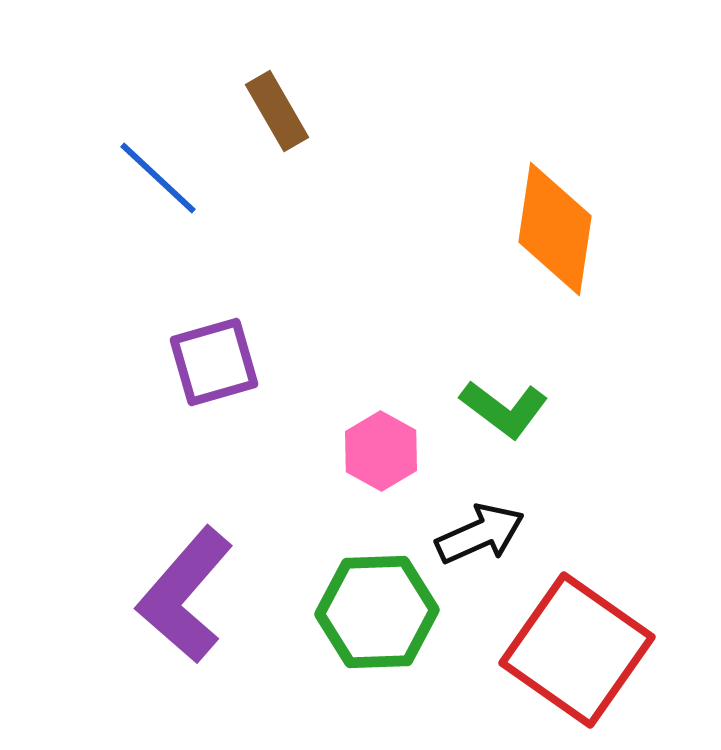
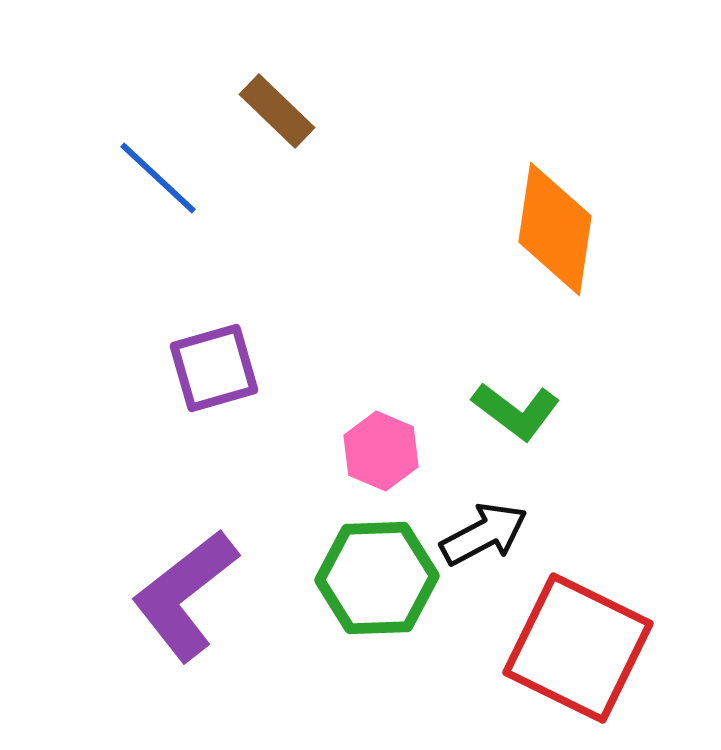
brown rectangle: rotated 16 degrees counterclockwise
purple square: moved 6 px down
green L-shape: moved 12 px right, 2 px down
pink hexagon: rotated 6 degrees counterclockwise
black arrow: moved 4 px right; rotated 4 degrees counterclockwise
purple L-shape: rotated 11 degrees clockwise
green hexagon: moved 34 px up
red square: moved 1 px right, 2 px up; rotated 9 degrees counterclockwise
